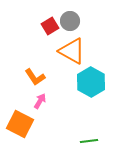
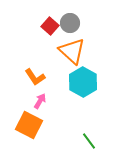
gray circle: moved 2 px down
red square: rotated 18 degrees counterclockwise
orange triangle: rotated 12 degrees clockwise
cyan hexagon: moved 8 px left
orange square: moved 9 px right, 1 px down
green line: rotated 60 degrees clockwise
